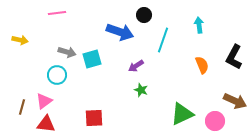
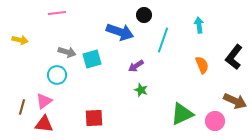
black L-shape: rotated 10 degrees clockwise
red triangle: moved 2 px left
